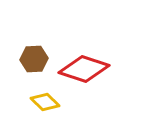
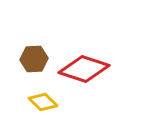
yellow diamond: moved 2 px left
